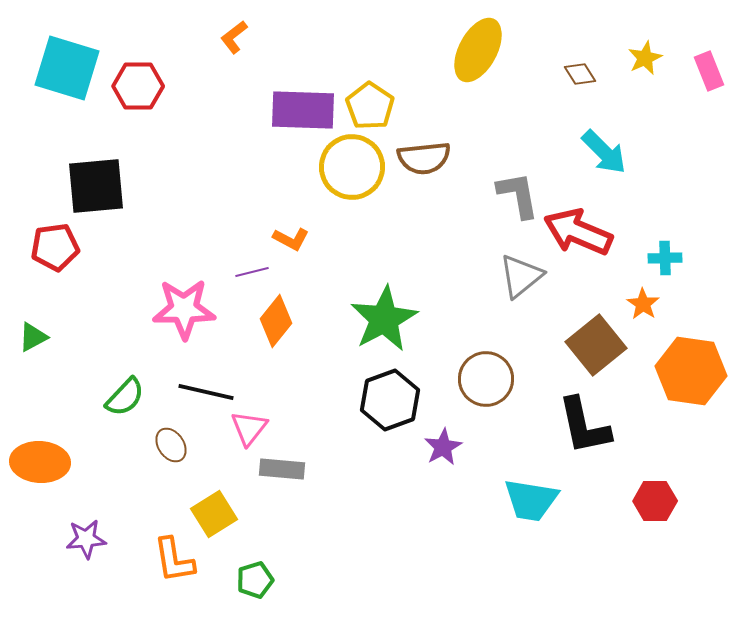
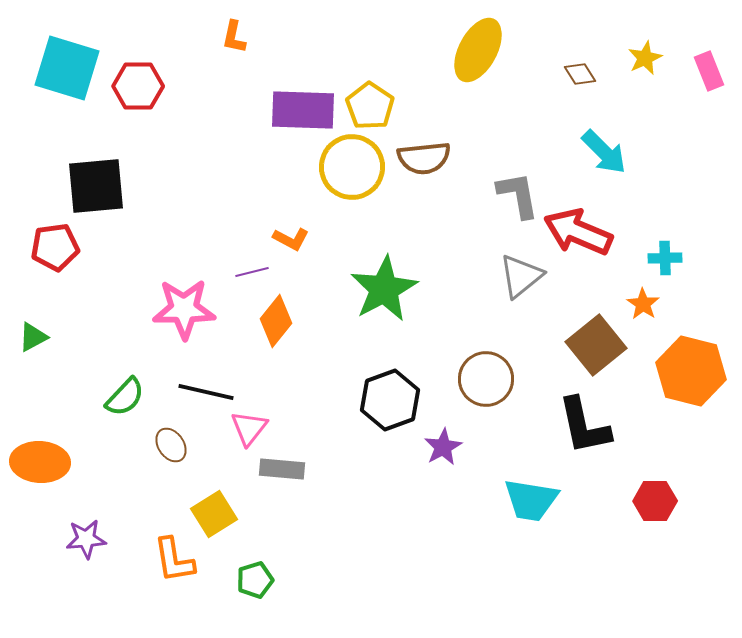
orange L-shape at (234, 37): rotated 40 degrees counterclockwise
green star at (384, 319): moved 30 px up
orange hexagon at (691, 371): rotated 6 degrees clockwise
